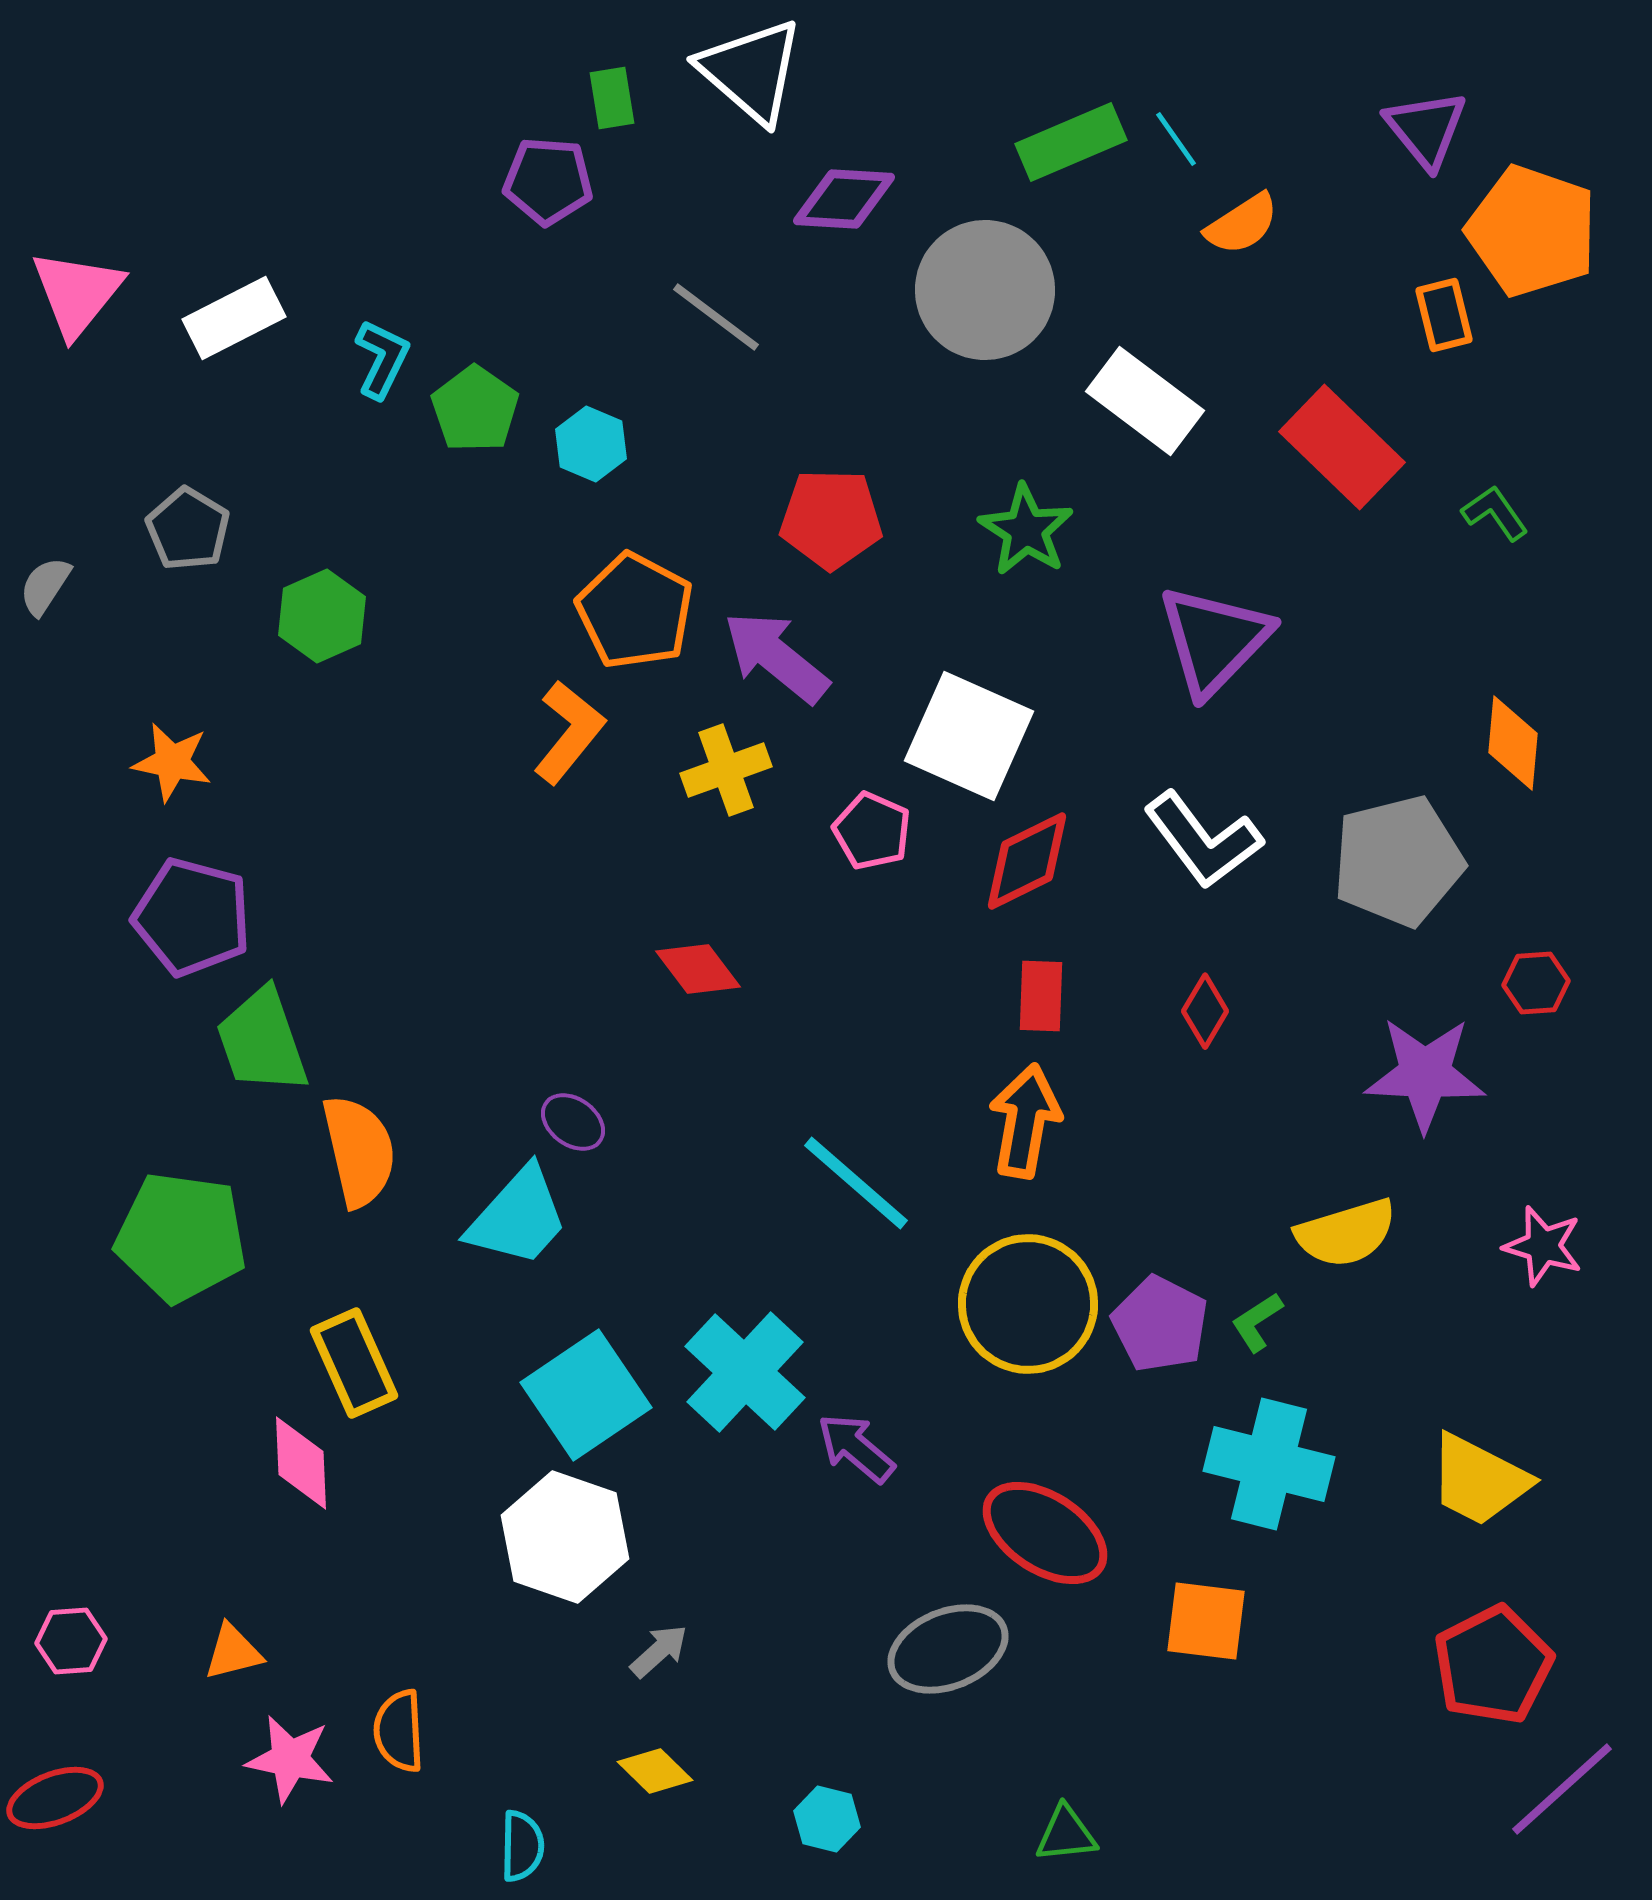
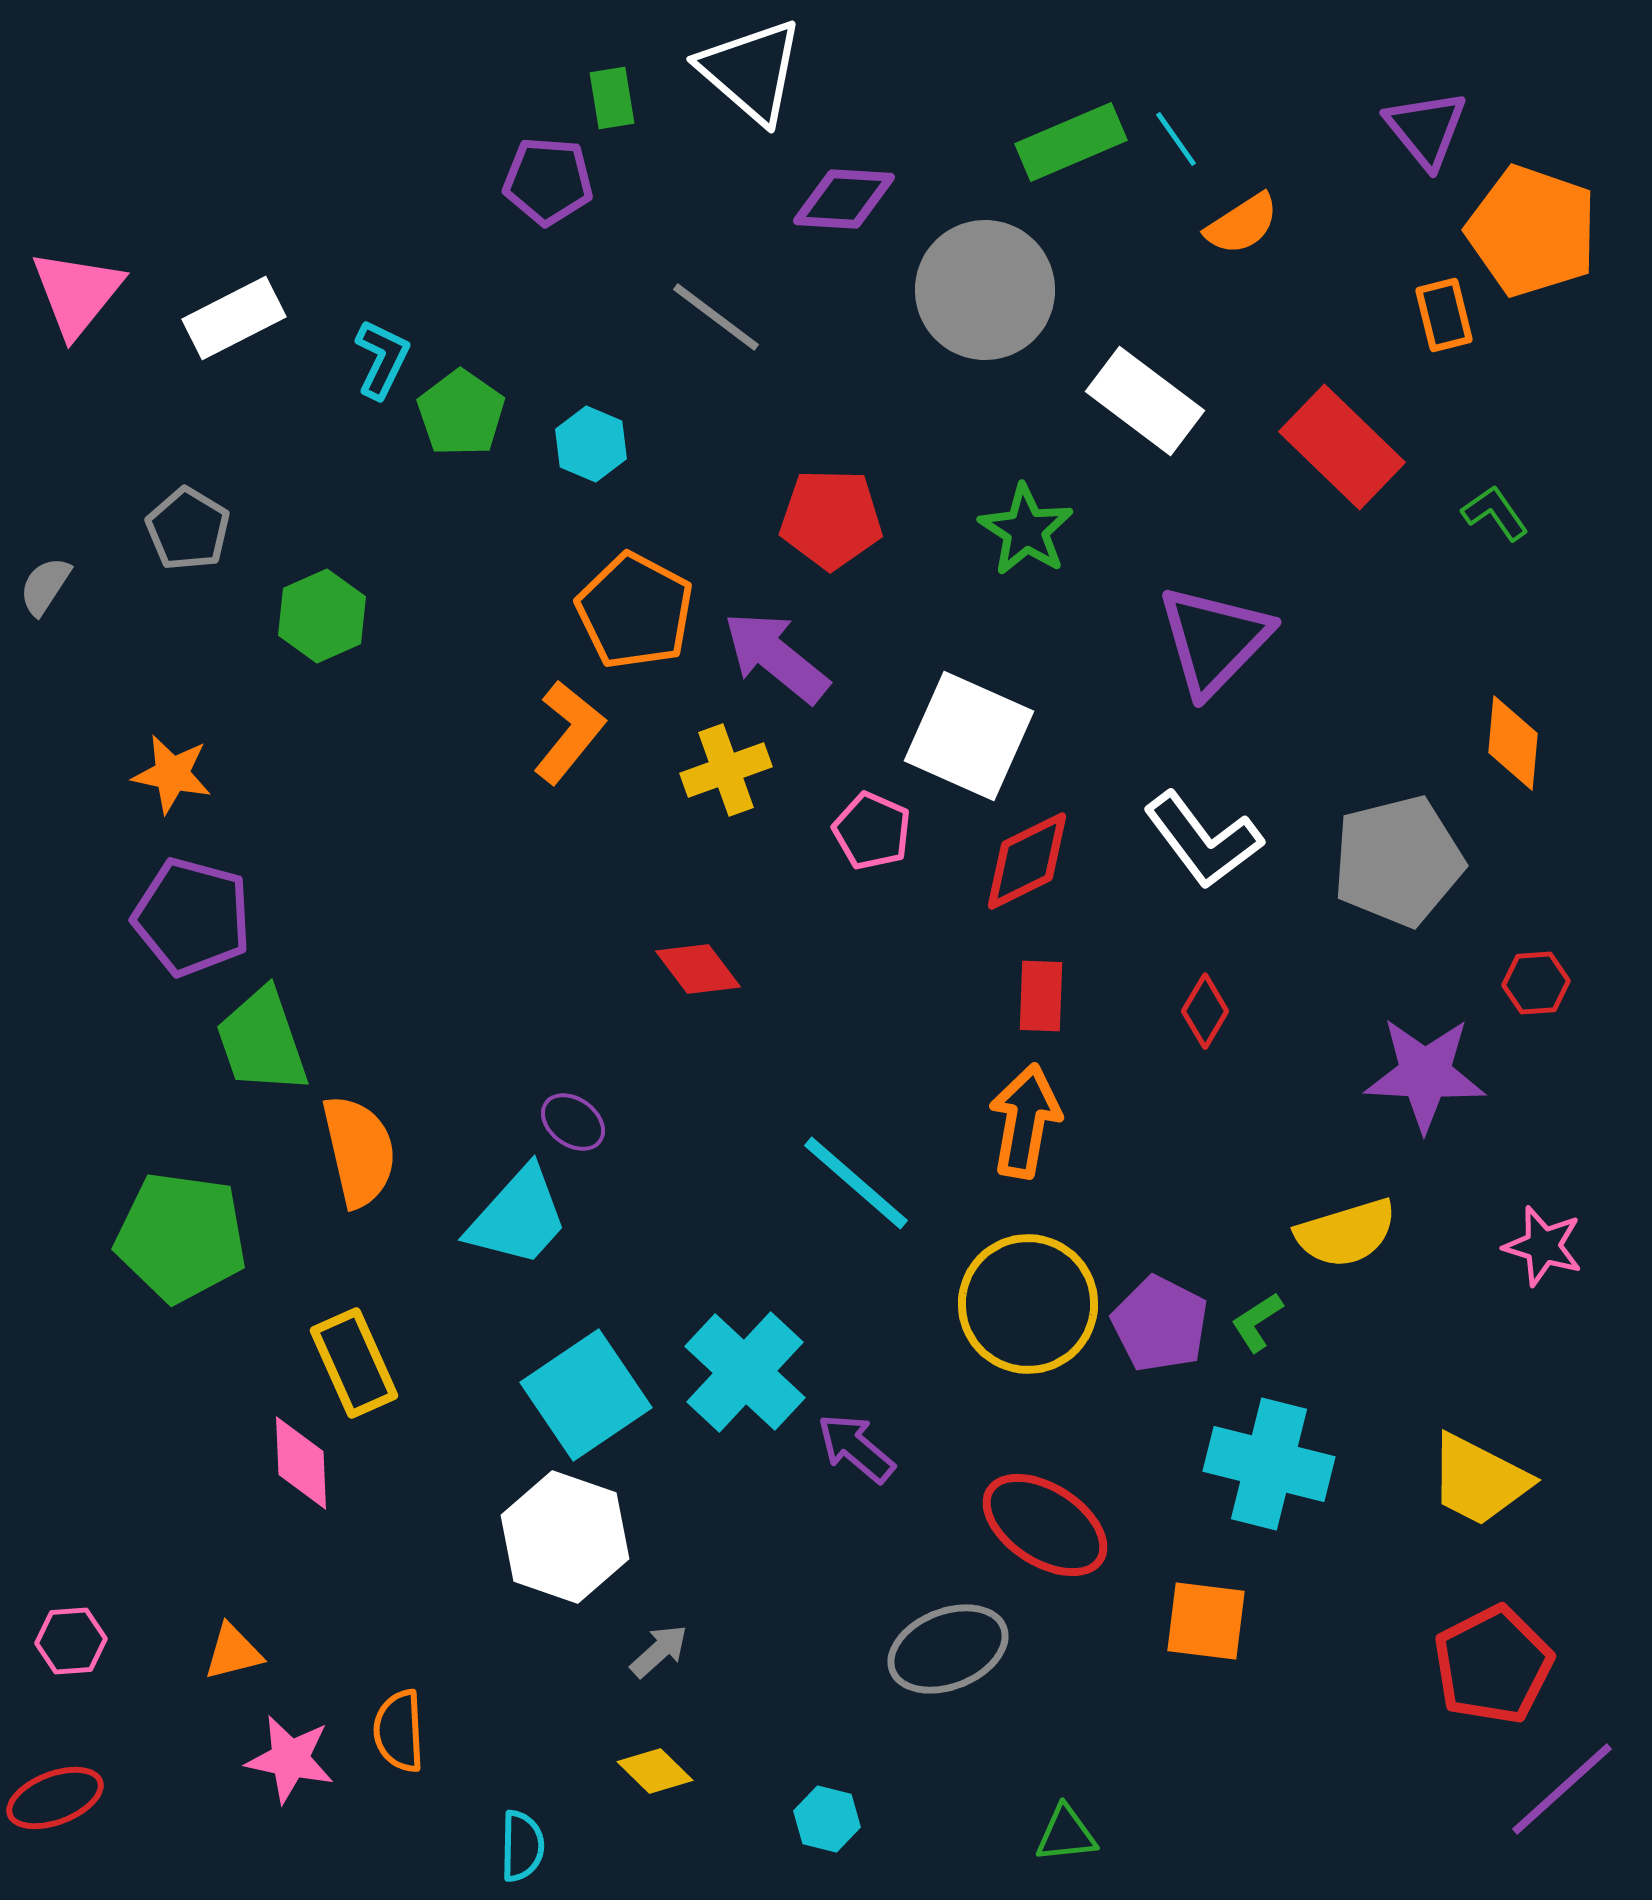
green pentagon at (475, 409): moved 14 px left, 4 px down
orange star at (172, 762): moved 12 px down
red ellipse at (1045, 1533): moved 8 px up
